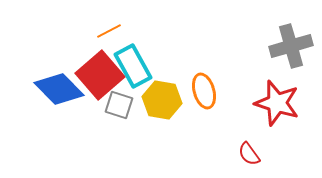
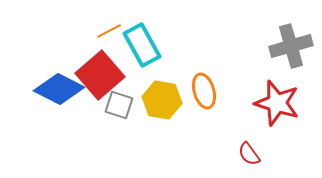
cyan rectangle: moved 9 px right, 21 px up
blue diamond: rotated 18 degrees counterclockwise
